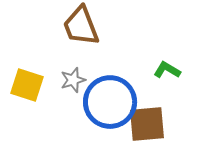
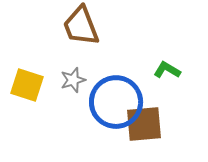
blue circle: moved 6 px right
brown square: moved 3 px left
